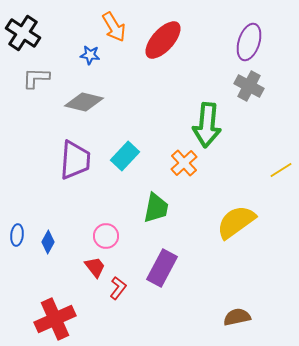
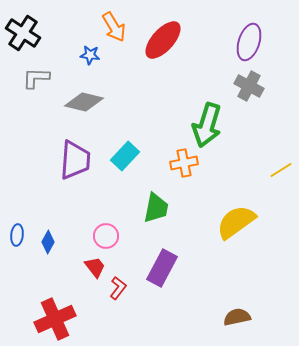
green arrow: rotated 12 degrees clockwise
orange cross: rotated 32 degrees clockwise
